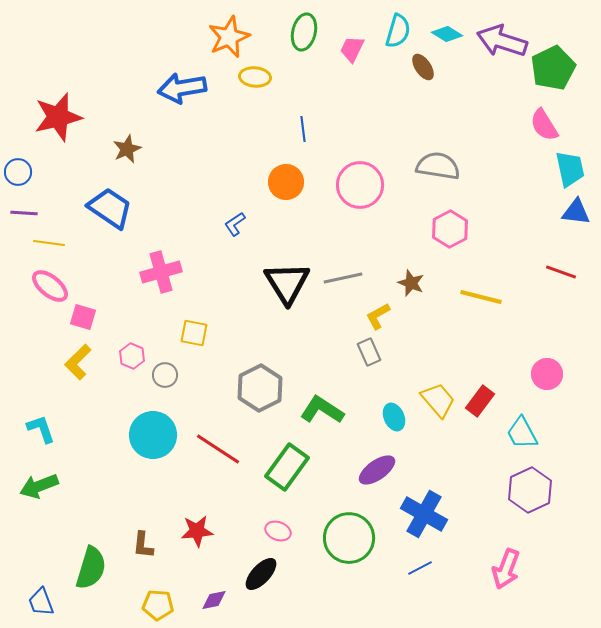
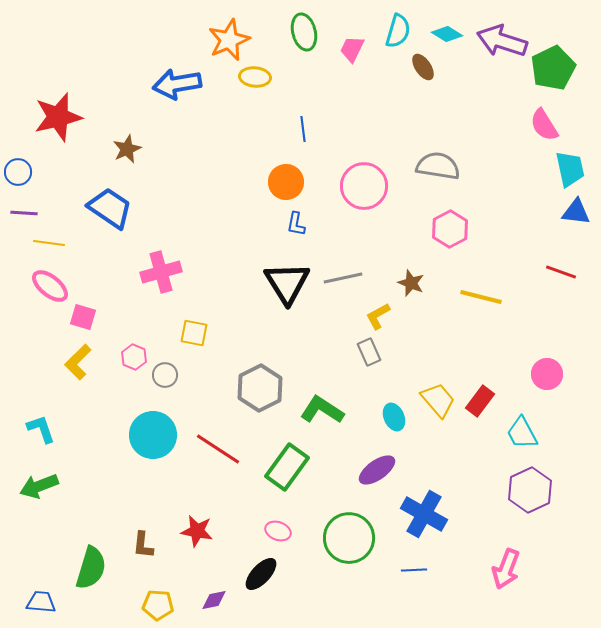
green ellipse at (304, 32): rotated 27 degrees counterclockwise
orange star at (229, 37): moved 3 px down
blue arrow at (182, 88): moved 5 px left, 4 px up
pink circle at (360, 185): moved 4 px right, 1 px down
blue L-shape at (235, 224): moved 61 px right; rotated 45 degrees counterclockwise
pink hexagon at (132, 356): moved 2 px right, 1 px down
red star at (197, 531): rotated 16 degrees clockwise
blue line at (420, 568): moved 6 px left, 2 px down; rotated 25 degrees clockwise
blue trapezoid at (41, 602): rotated 116 degrees clockwise
